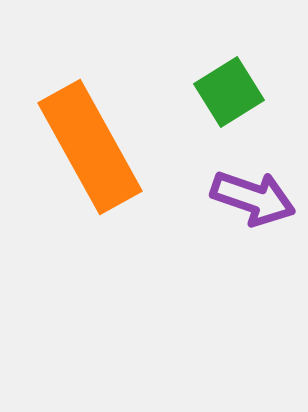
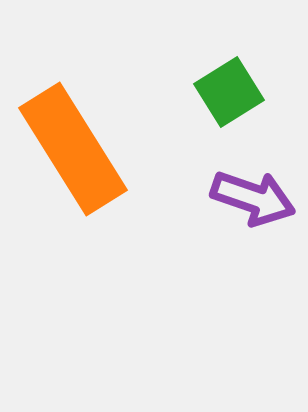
orange rectangle: moved 17 px left, 2 px down; rotated 3 degrees counterclockwise
